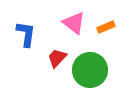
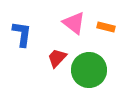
orange rectangle: rotated 36 degrees clockwise
blue L-shape: moved 4 px left
green circle: moved 1 px left
